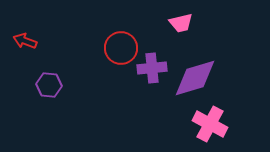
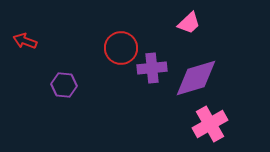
pink trapezoid: moved 8 px right; rotated 30 degrees counterclockwise
purple diamond: moved 1 px right
purple hexagon: moved 15 px right
pink cross: rotated 32 degrees clockwise
